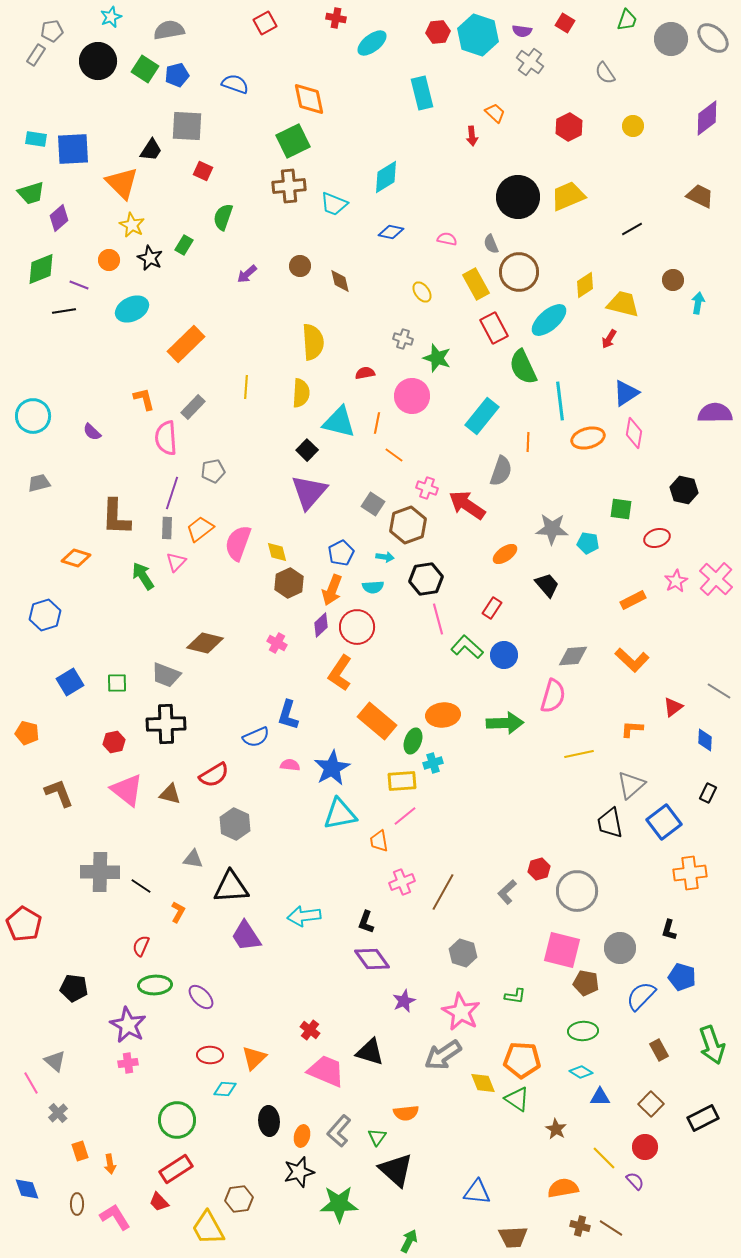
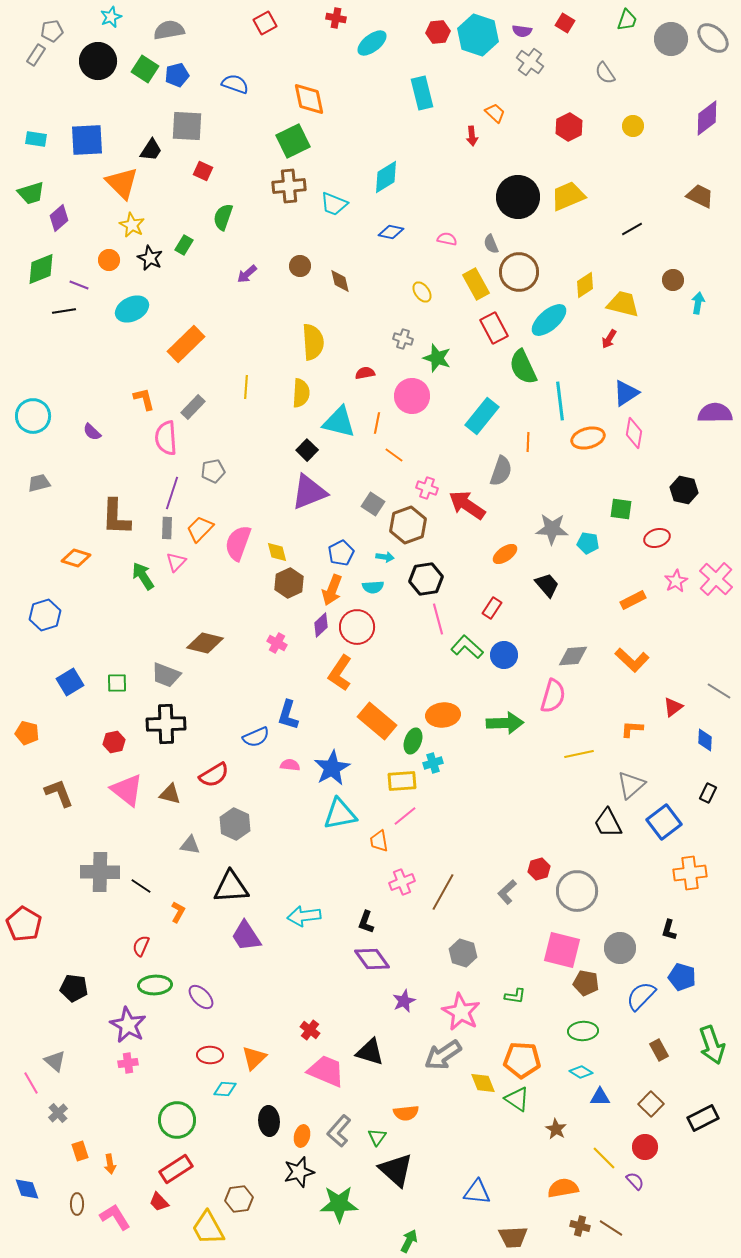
blue square at (73, 149): moved 14 px right, 9 px up
purple triangle at (309, 492): rotated 27 degrees clockwise
orange trapezoid at (200, 529): rotated 8 degrees counterclockwise
black trapezoid at (610, 823): moved 2 px left; rotated 16 degrees counterclockwise
gray triangle at (193, 859): moved 3 px left, 14 px up
